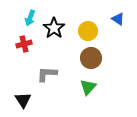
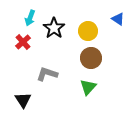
red cross: moved 1 px left, 2 px up; rotated 28 degrees counterclockwise
gray L-shape: rotated 15 degrees clockwise
